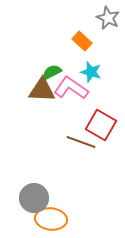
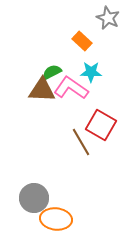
cyan star: rotated 15 degrees counterclockwise
brown line: rotated 40 degrees clockwise
orange ellipse: moved 5 px right
